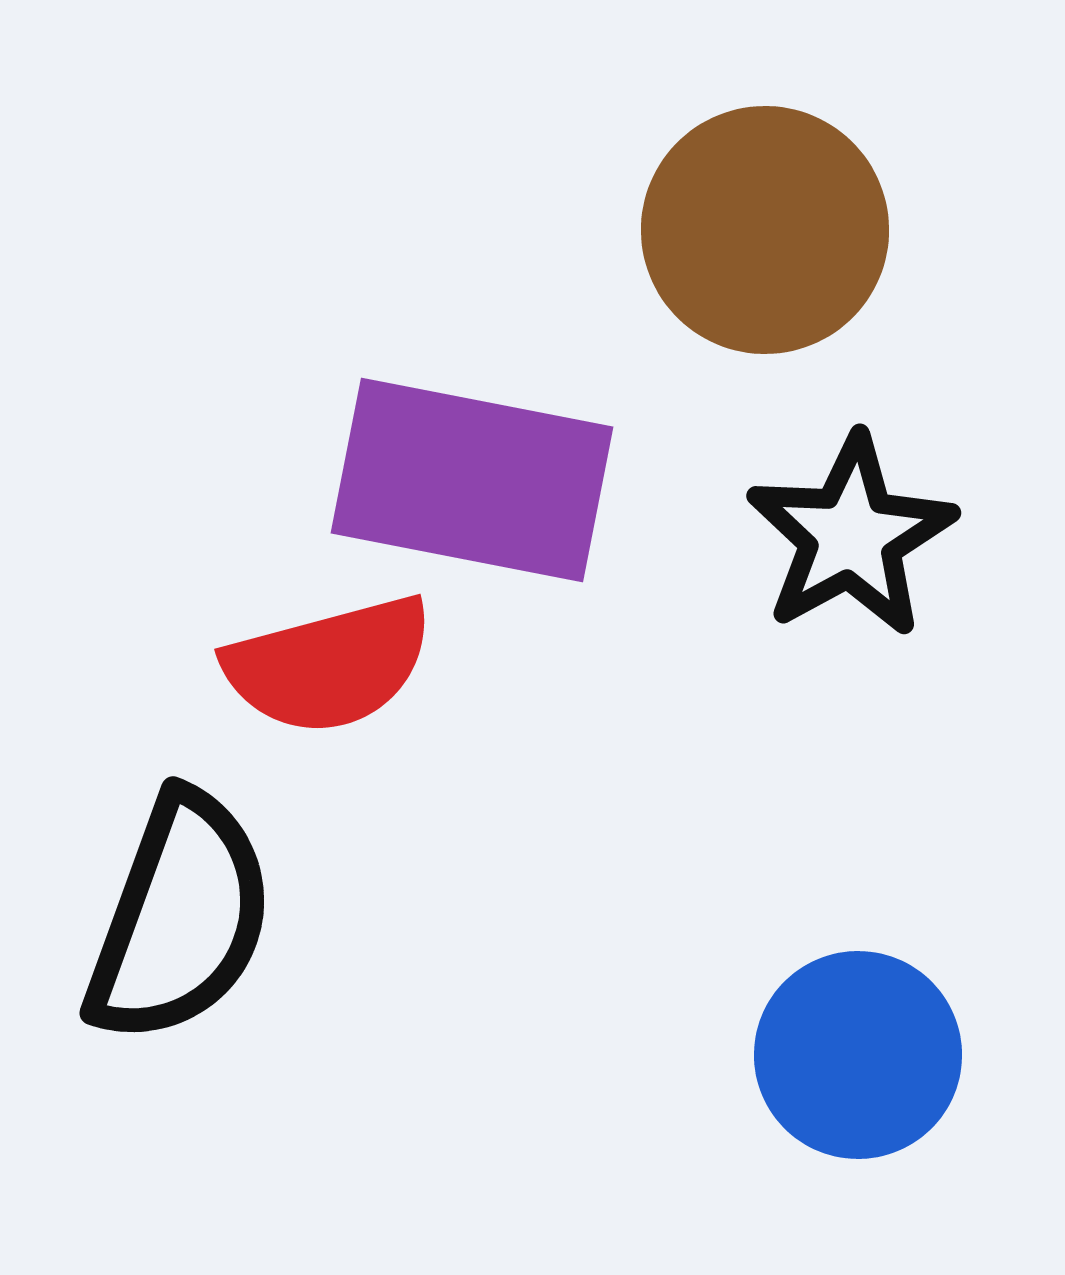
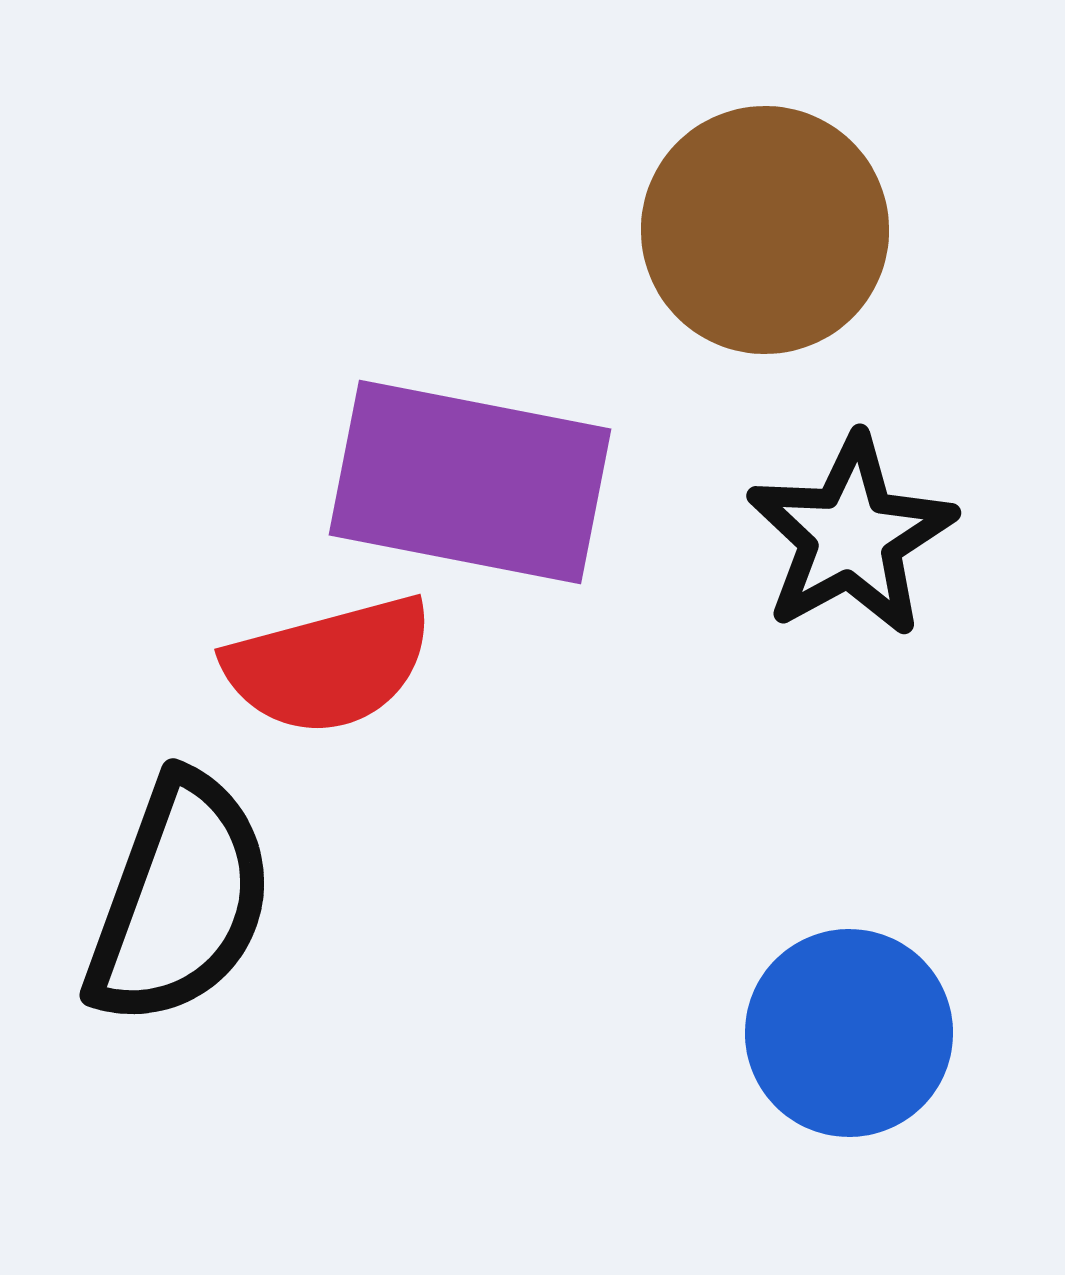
purple rectangle: moved 2 px left, 2 px down
black semicircle: moved 18 px up
blue circle: moved 9 px left, 22 px up
